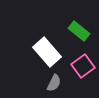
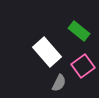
gray semicircle: moved 5 px right
